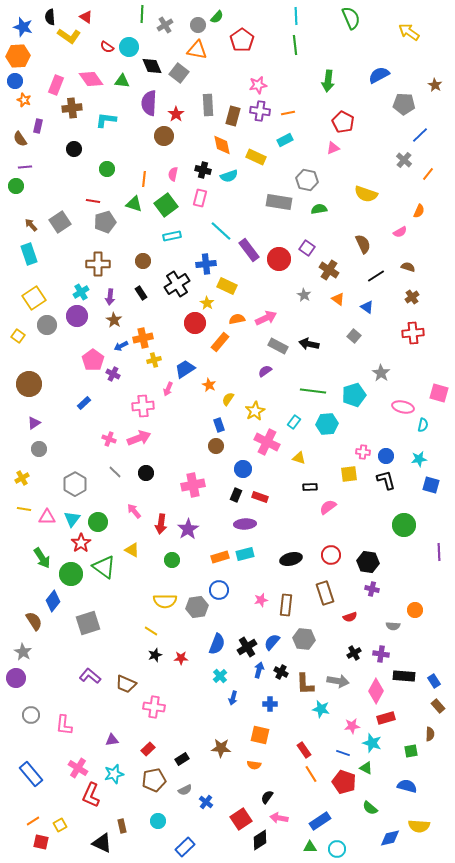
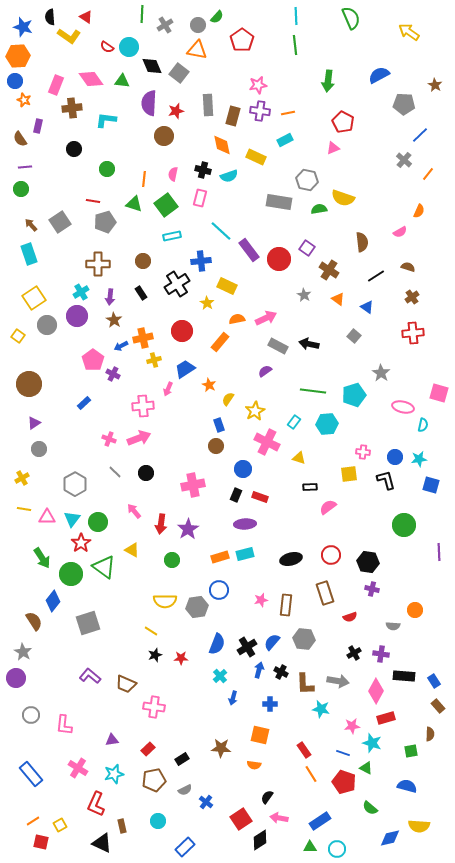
red star at (176, 114): moved 3 px up; rotated 21 degrees clockwise
green circle at (16, 186): moved 5 px right, 3 px down
yellow semicircle at (366, 194): moved 23 px left, 4 px down
brown semicircle at (363, 244): moved 1 px left, 2 px up; rotated 18 degrees clockwise
blue cross at (206, 264): moved 5 px left, 3 px up
red circle at (195, 323): moved 13 px left, 8 px down
blue circle at (386, 456): moved 9 px right, 1 px down
red L-shape at (91, 795): moved 5 px right, 9 px down
